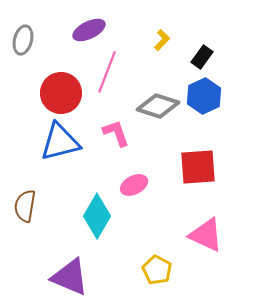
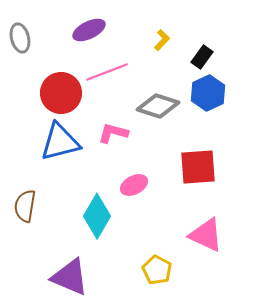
gray ellipse: moved 3 px left, 2 px up; rotated 28 degrees counterclockwise
pink line: rotated 48 degrees clockwise
blue hexagon: moved 4 px right, 3 px up
pink L-shape: moved 3 px left; rotated 56 degrees counterclockwise
